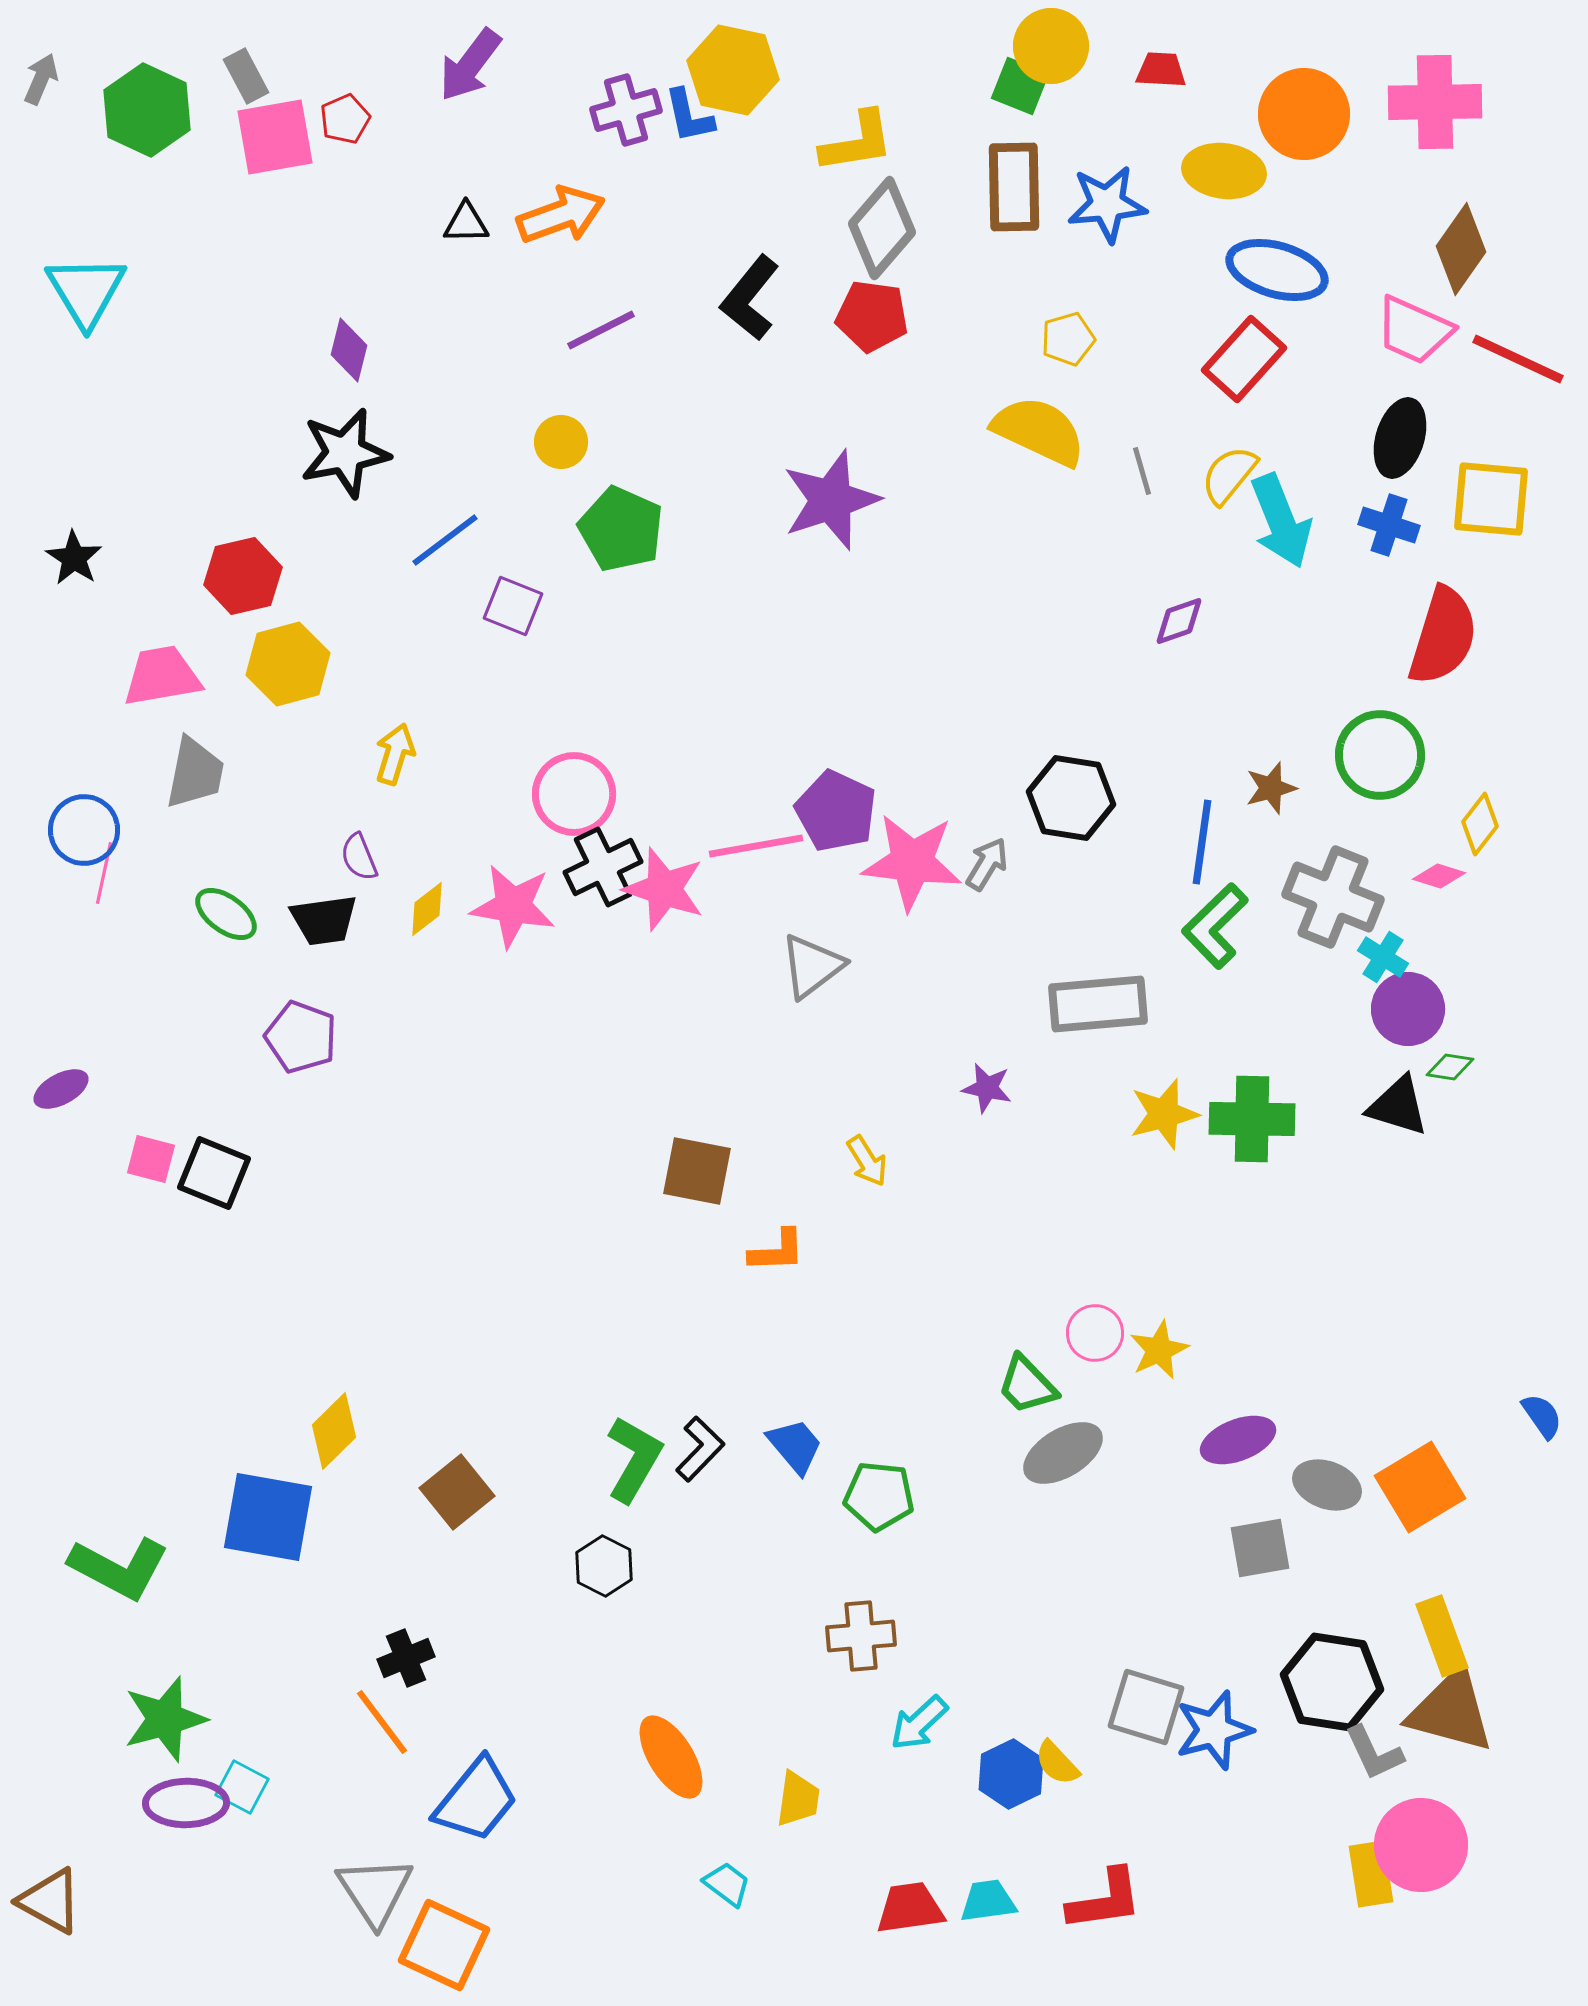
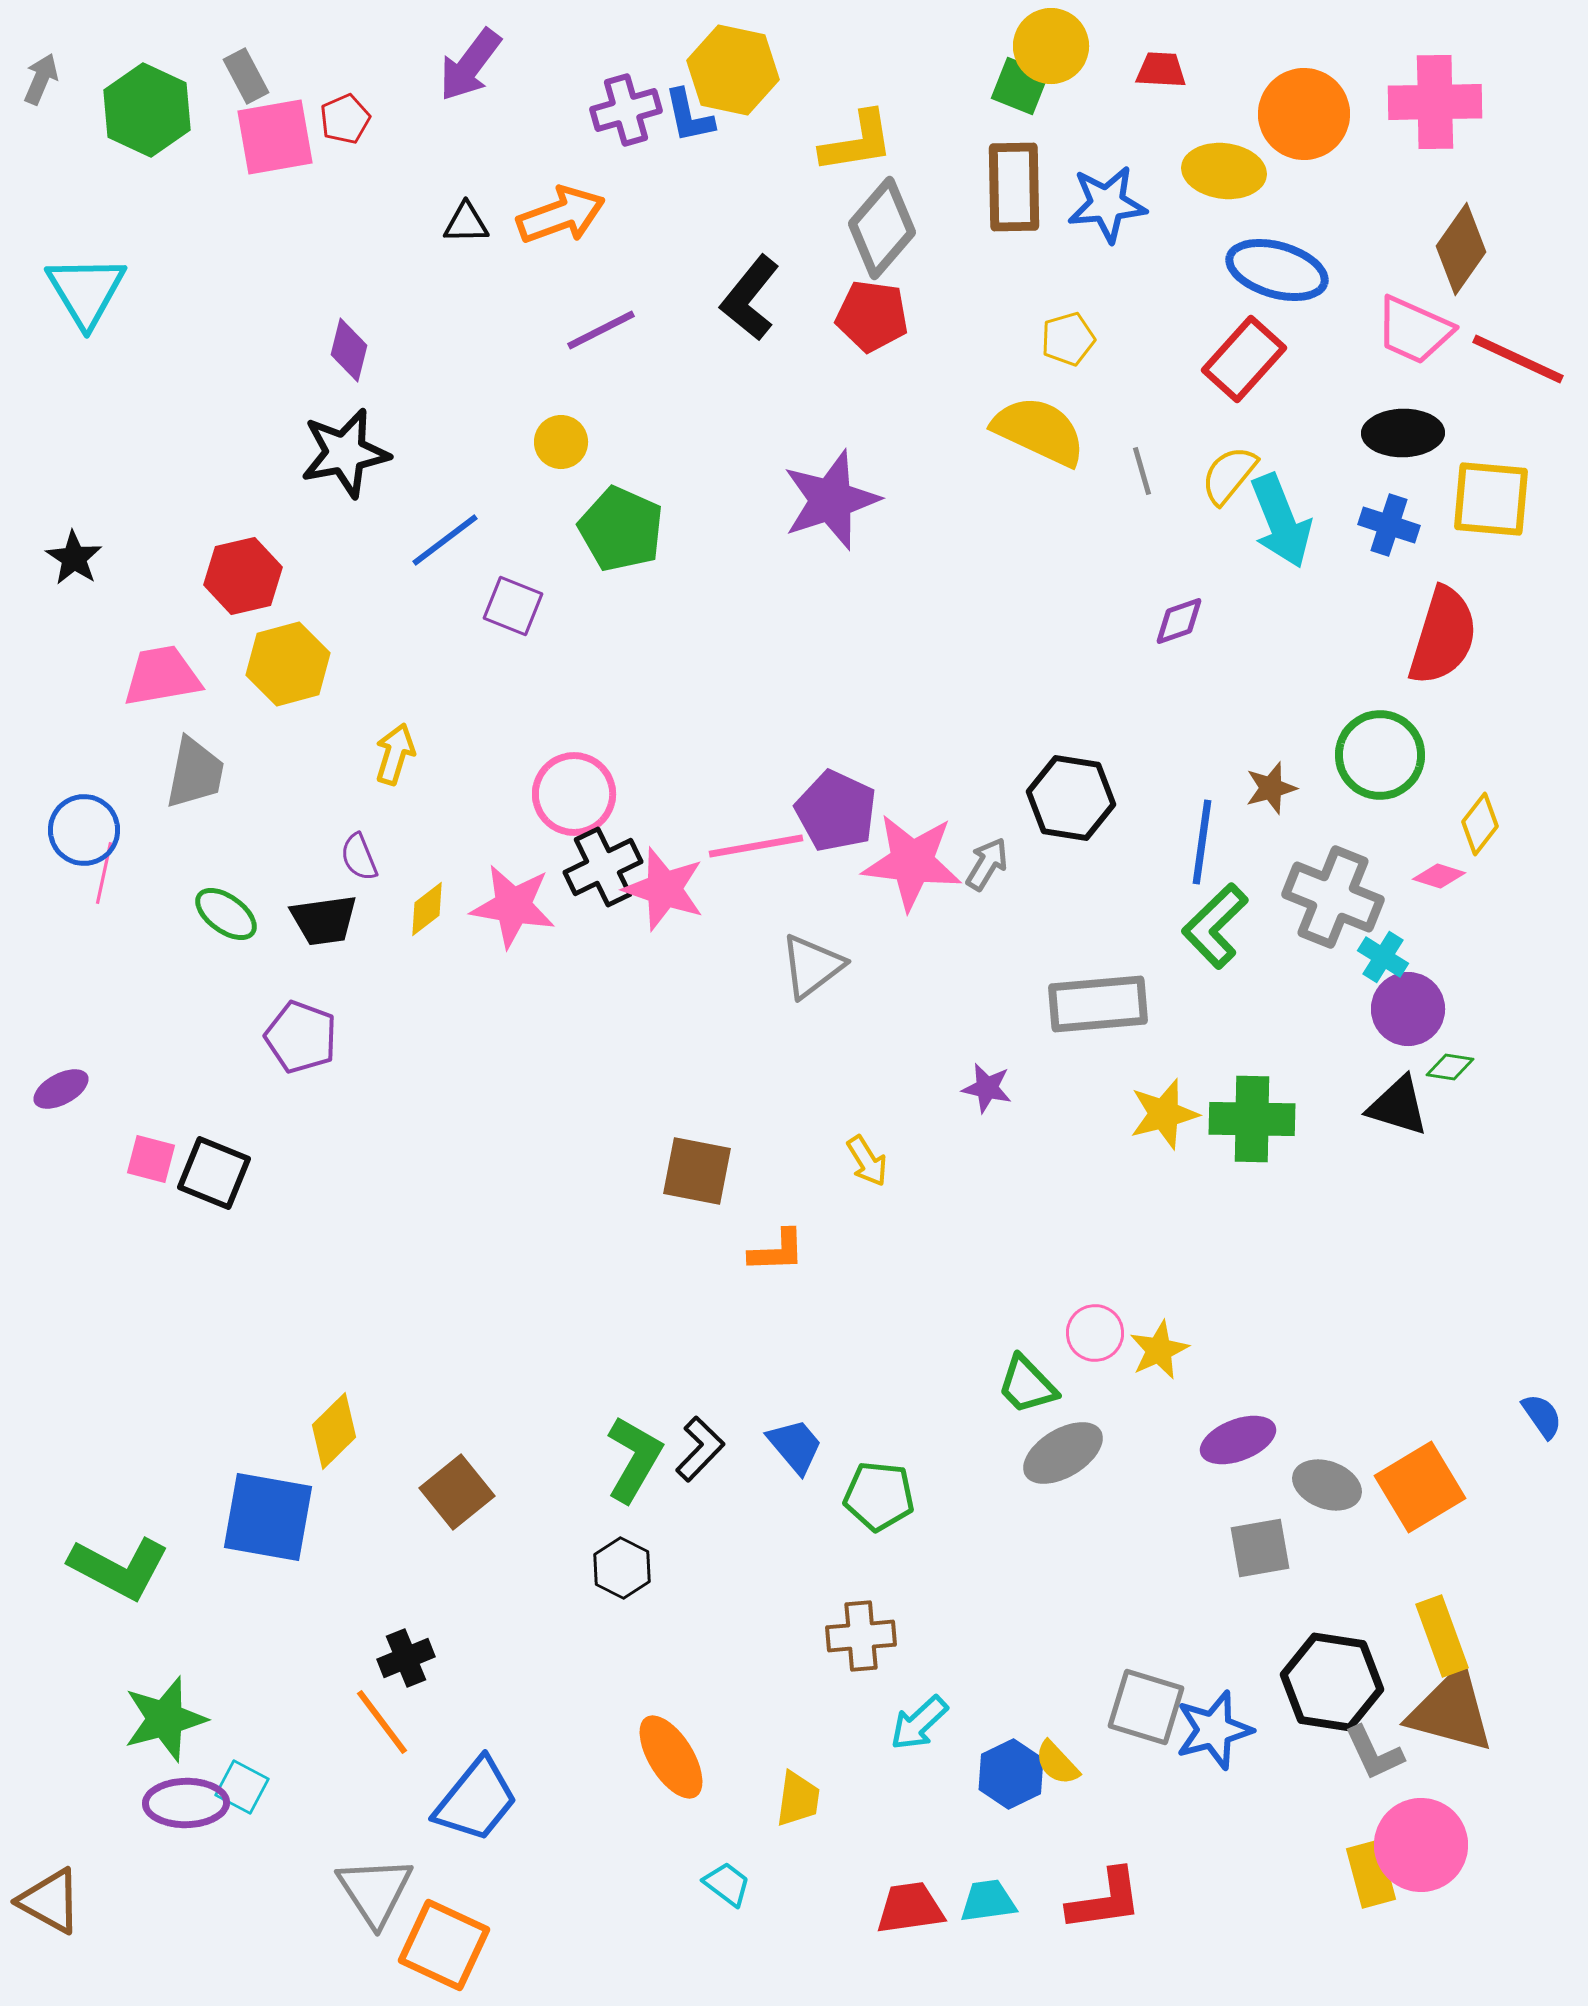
black ellipse at (1400, 438): moved 3 px right, 5 px up; rotated 72 degrees clockwise
black hexagon at (604, 1566): moved 18 px right, 2 px down
yellow rectangle at (1371, 1874): rotated 6 degrees counterclockwise
